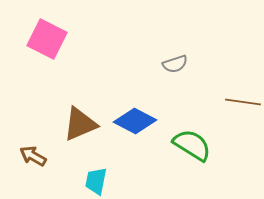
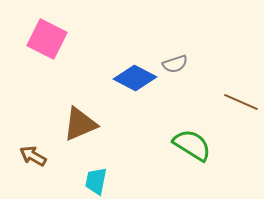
brown line: moved 2 px left; rotated 16 degrees clockwise
blue diamond: moved 43 px up
